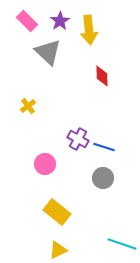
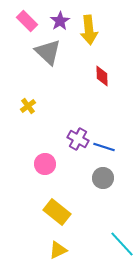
cyan line: rotated 28 degrees clockwise
